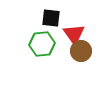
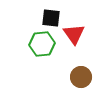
brown circle: moved 26 px down
